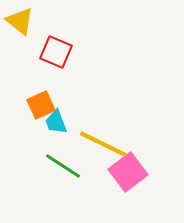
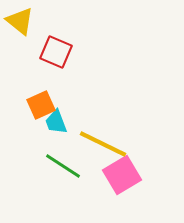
pink square: moved 6 px left, 3 px down; rotated 6 degrees clockwise
